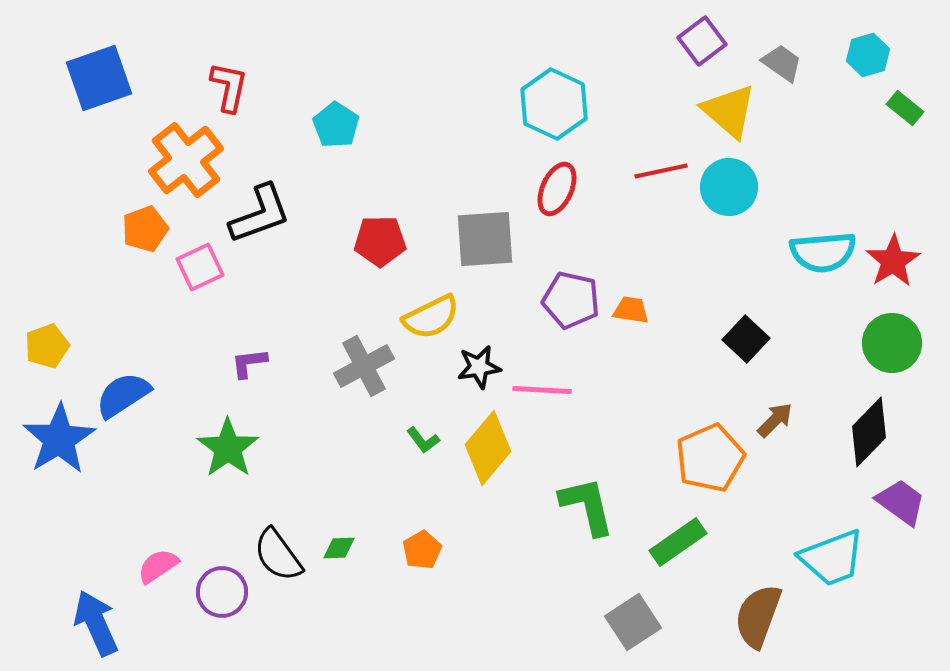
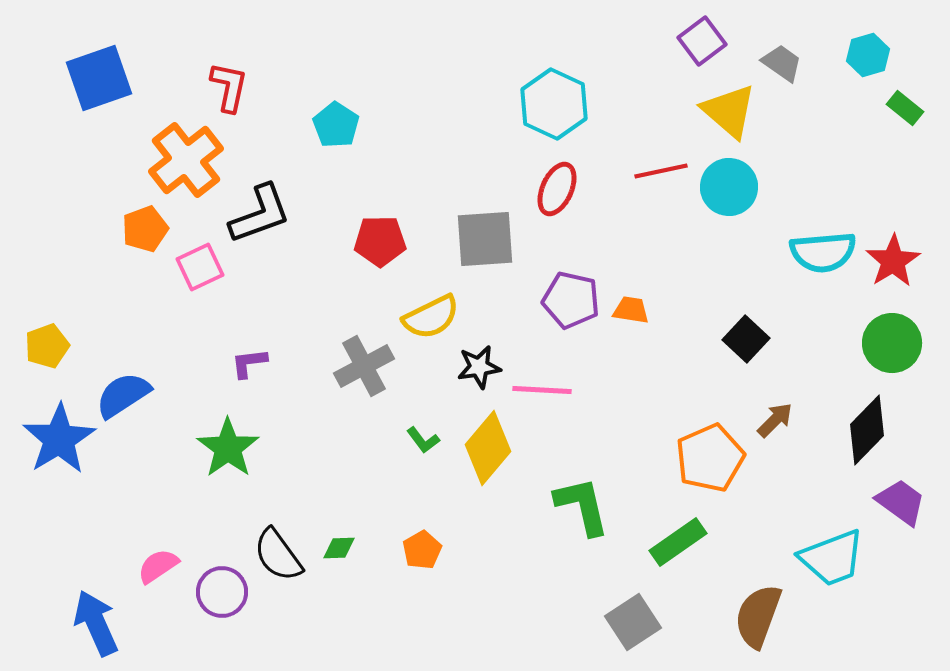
black diamond at (869, 432): moved 2 px left, 2 px up
green L-shape at (587, 506): moved 5 px left
